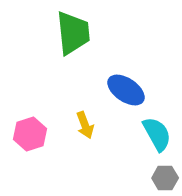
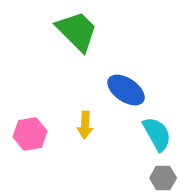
green trapezoid: moved 4 px right, 2 px up; rotated 39 degrees counterclockwise
yellow arrow: rotated 24 degrees clockwise
pink hexagon: rotated 8 degrees clockwise
gray hexagon: moved 2 px left
